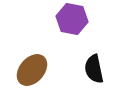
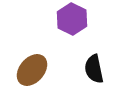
purple hexagon: rotated 16 degrees clockwise
